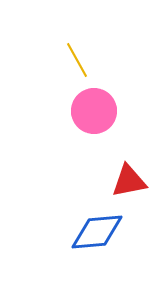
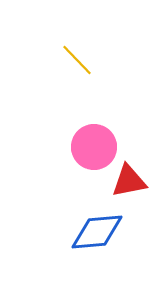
yellow line: rotated 15 degrees counterclockwise
pink circle: moved 36 px down
